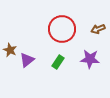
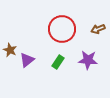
purple star: moved 2 px left, 1 px down
